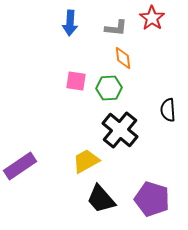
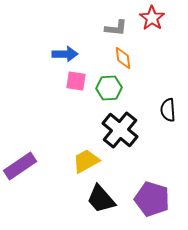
blue arrow: moved 5 px left, 31 px down; rotated 95 degrees counterclockwise
